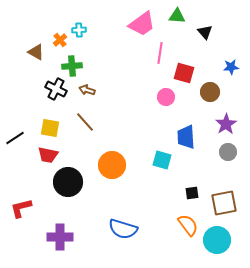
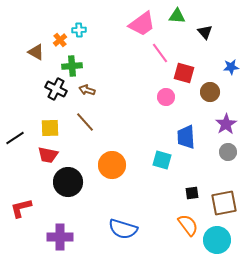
pink line: rotated 45 degrees counterclockwise
yellow square: rotated 12 degrees counterclockwise
